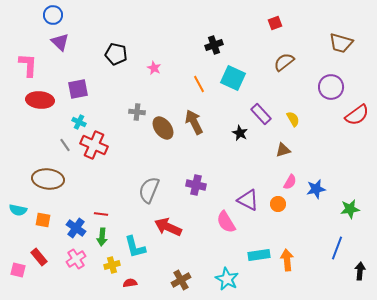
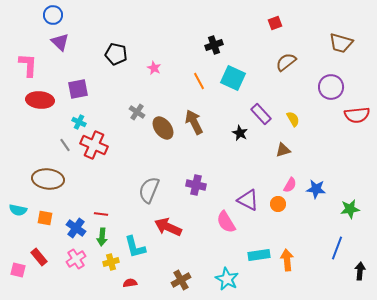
brown semicircle at (284, 62): moved 2 px right
orange line at (199, 84): moved 3 px up
gray cross at (137, 112): rotated 28 degrees clockwise
red semicircle at (357, 115): rotated 30 degrees clockwise
pink semicircle at (290, 182): moved 3 px down
blue star at (316, 189): rotated 18 degrees clockwise
orange square at (43, 220): moved 2 px right, 2 px up
yellow cross at (112, 265): moved 1 px left, 3 px up
